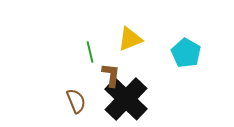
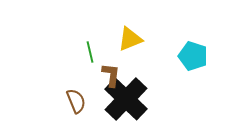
cyan pentagon: moved 7 px right, 3 px down; rotated 12 degrees counterclockwise
